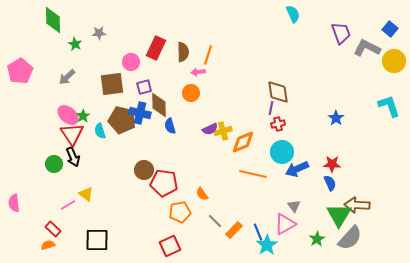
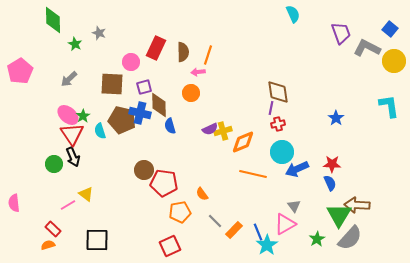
gray star at (99, 33): rotated 24 degrees clockwise
gray arrow at (67, 77): moved 2 px right, 2 px down
brown square at (112, 84): rotated 10 degrees clockwise
cyan L-shape at (389, 106): rotated 10 degrees clockwise
